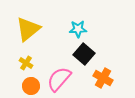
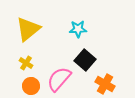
black square: moved 1 px right, 6 px down
orange cross: moved 2 px right, 6 px down
